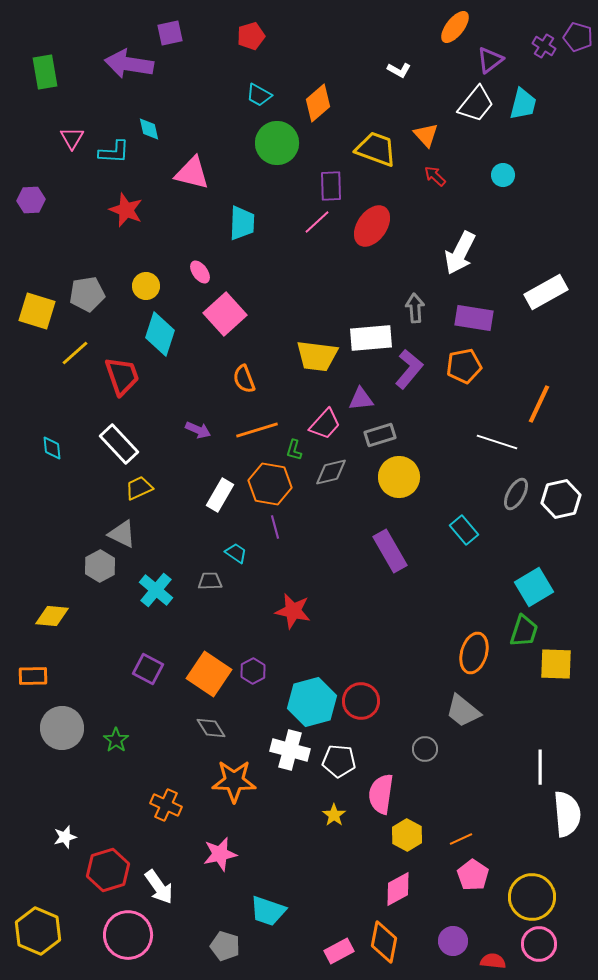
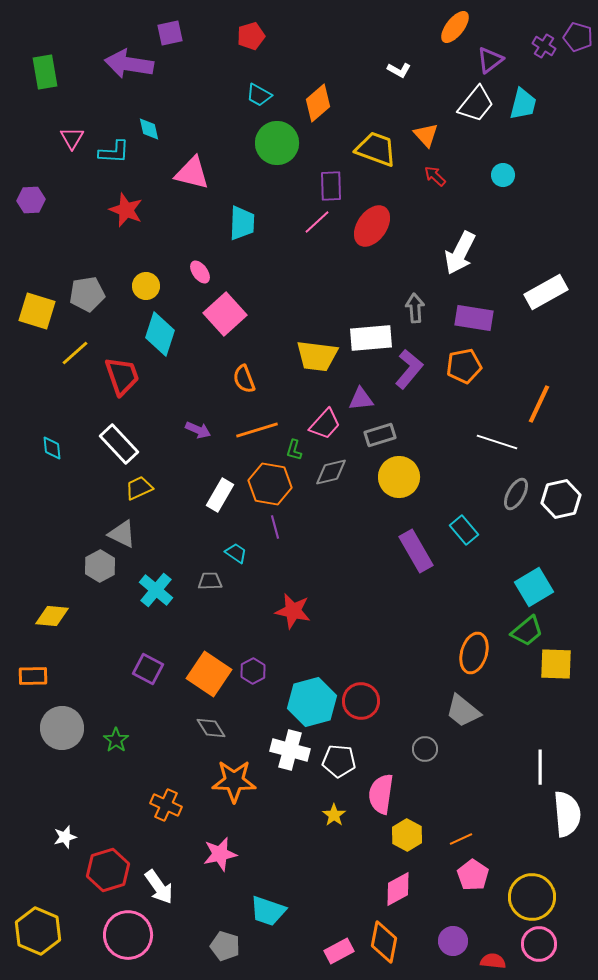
purple rectangle at (390, 551): moved 26 px right
green trapezoid at (524, 631): moved 3 px right; rotated 32 degrees clockwise
